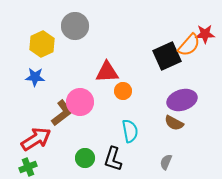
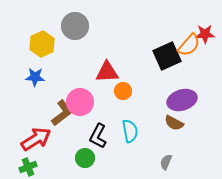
black L-shape: moved 15 px left, 23 px up; rotated 10 degrees clockwise
